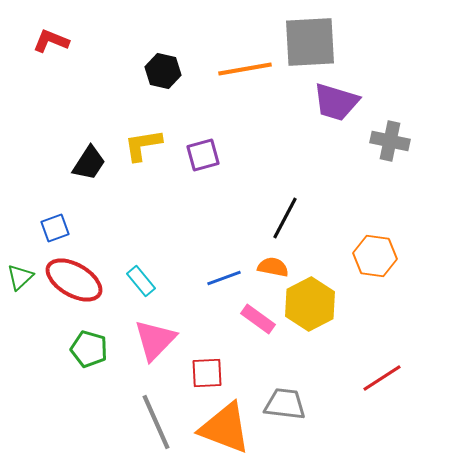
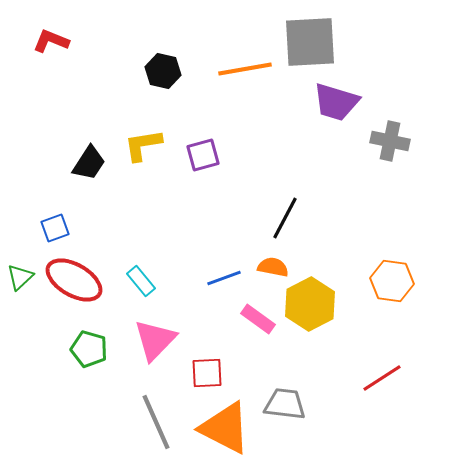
orange hexagon: moved 17 px right, 25 px down
orange triangle: rotated 6 degrees clockwise
